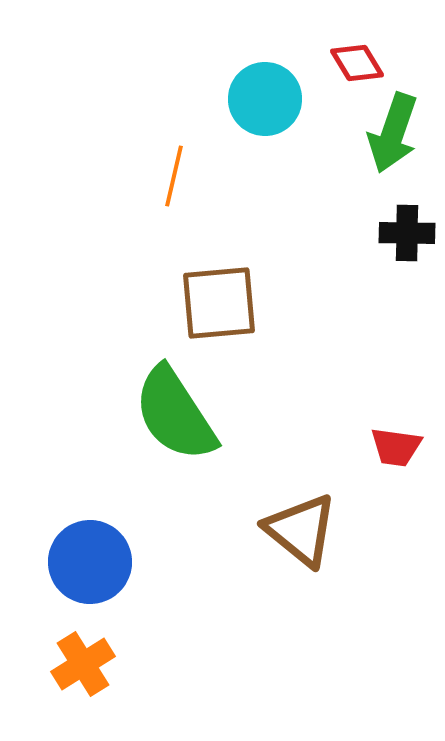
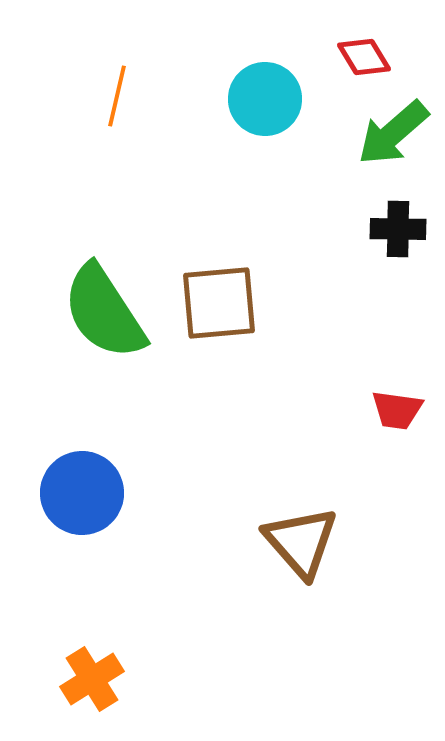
red diamond: moved 7 px right, 6 px up
green arrow: rotated 30 degrees clockwise
orange line: moved 57 px left, 80 px up
black cross: moved 9 px left, 4 px up
green semicircle: moved 71 px left, 102 px up
red trapezoid: moved 1 px right, 37 px up
brown triangle: moved 12 px down; rotated 10 degrees clockwise
blue circle: moved 8 px left, 69 px up
orange cross: moved 9 px right, 15 px down
